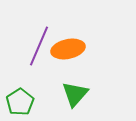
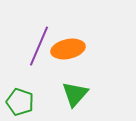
green pentagon: rotated 20 degrees counterclockwise
